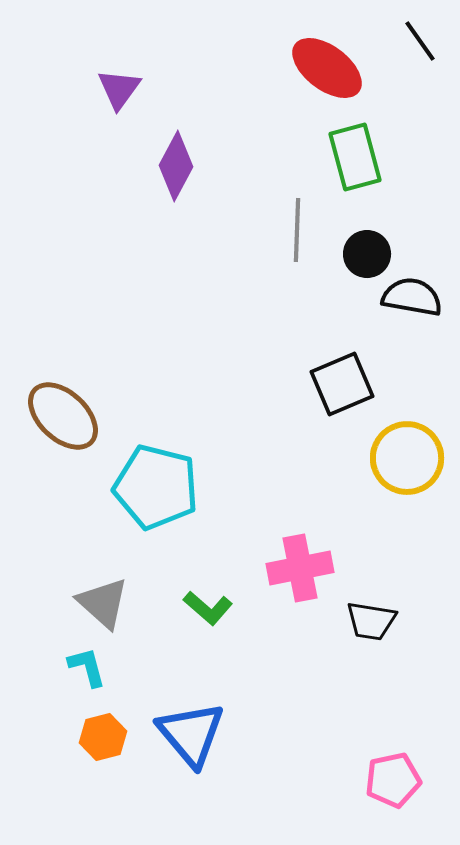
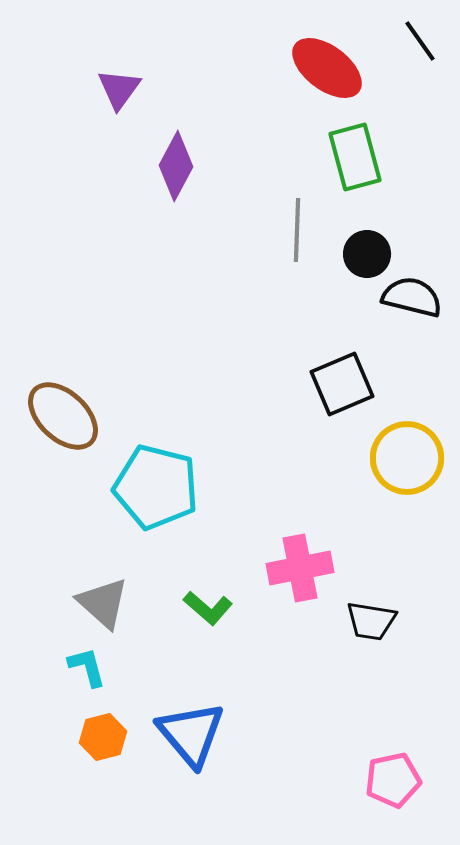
black semicircle: rotated 4 degrees clockwise
